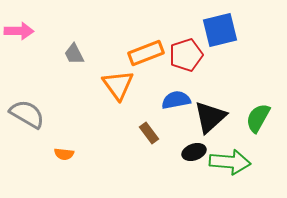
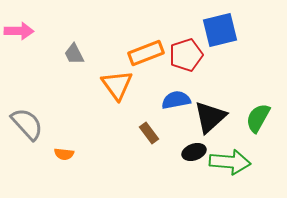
orange triangle: moved 1 px left
gray semicircle: moved 10 px down; rotated 18 degrees clockwise
